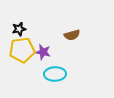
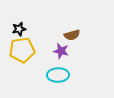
purple star: moved 18 px right, 1 px up
cyan ellipse: moved 3 px right, 1 px down
